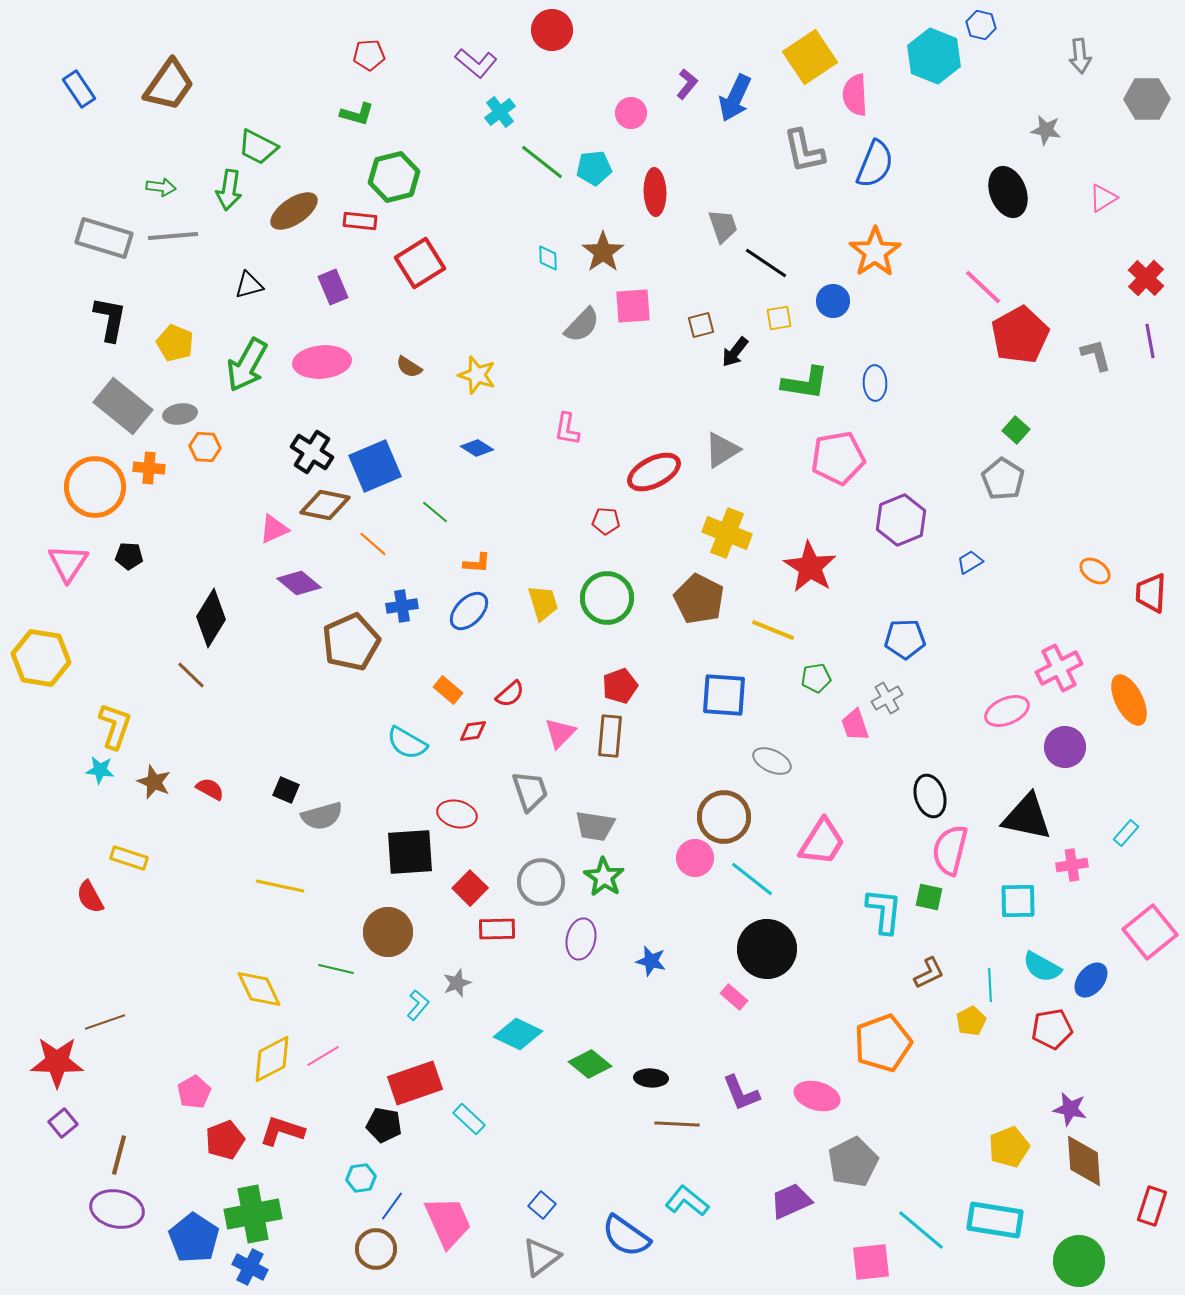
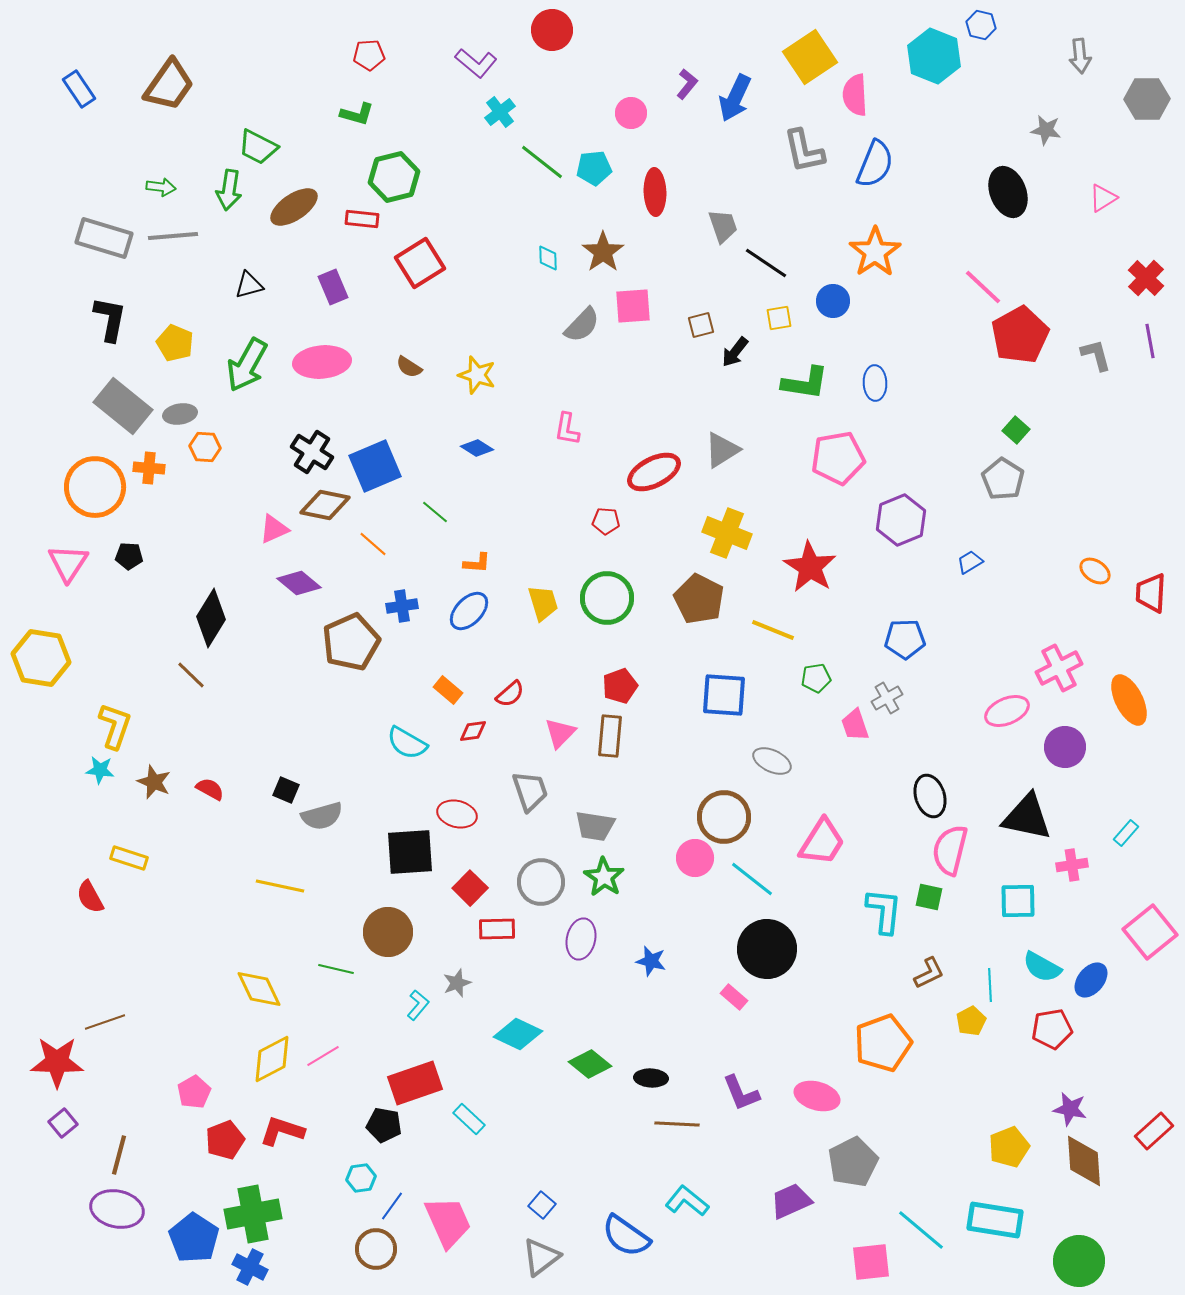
brown ellipse at (294, 211): moved 4 px up
red rectangle at (360, 221): moved 2 px right, 2 px up
red rectangle at (1152, 1206): moved 2 px right, 75 px up; rotated 30 degrees clockwise
